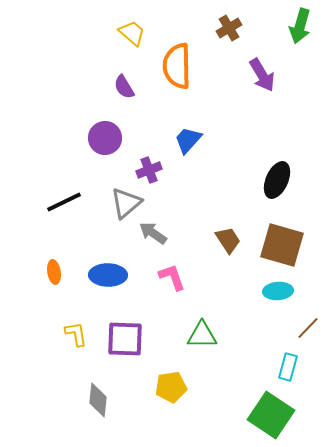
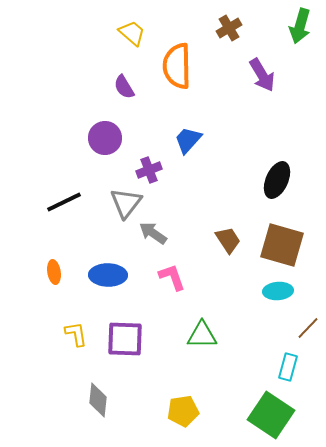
gray triangle: rotated 12 degrees counterclockwise
yellow pentagon: moved 12 px right, 24 px down
